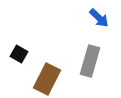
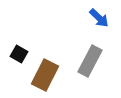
gray rectangle: rotated 12 degrees clockwise
brown rectangle: moved 2 px left, 4 px up
